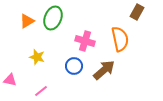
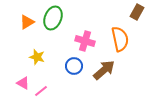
orange triangle: moved 1 px down
pink triangle: moved 13 px right, 3 px down; rotated 16 degrees clockwise
